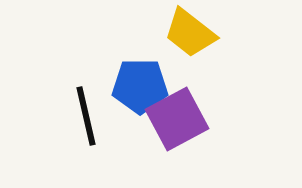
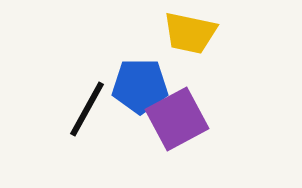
yellow trapezoid: rotated 26 degrees counterclockwise
black line: moved 1 px right, 7 px up; rotated 42 degrees clockwise
